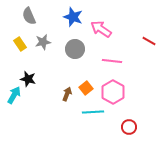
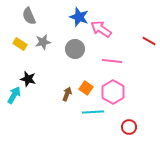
blue star: moved 6 px right
yellow rectangle: rotated 24 degrees counterclockwise
orange square: rotated 16 degrees counterclockwise
